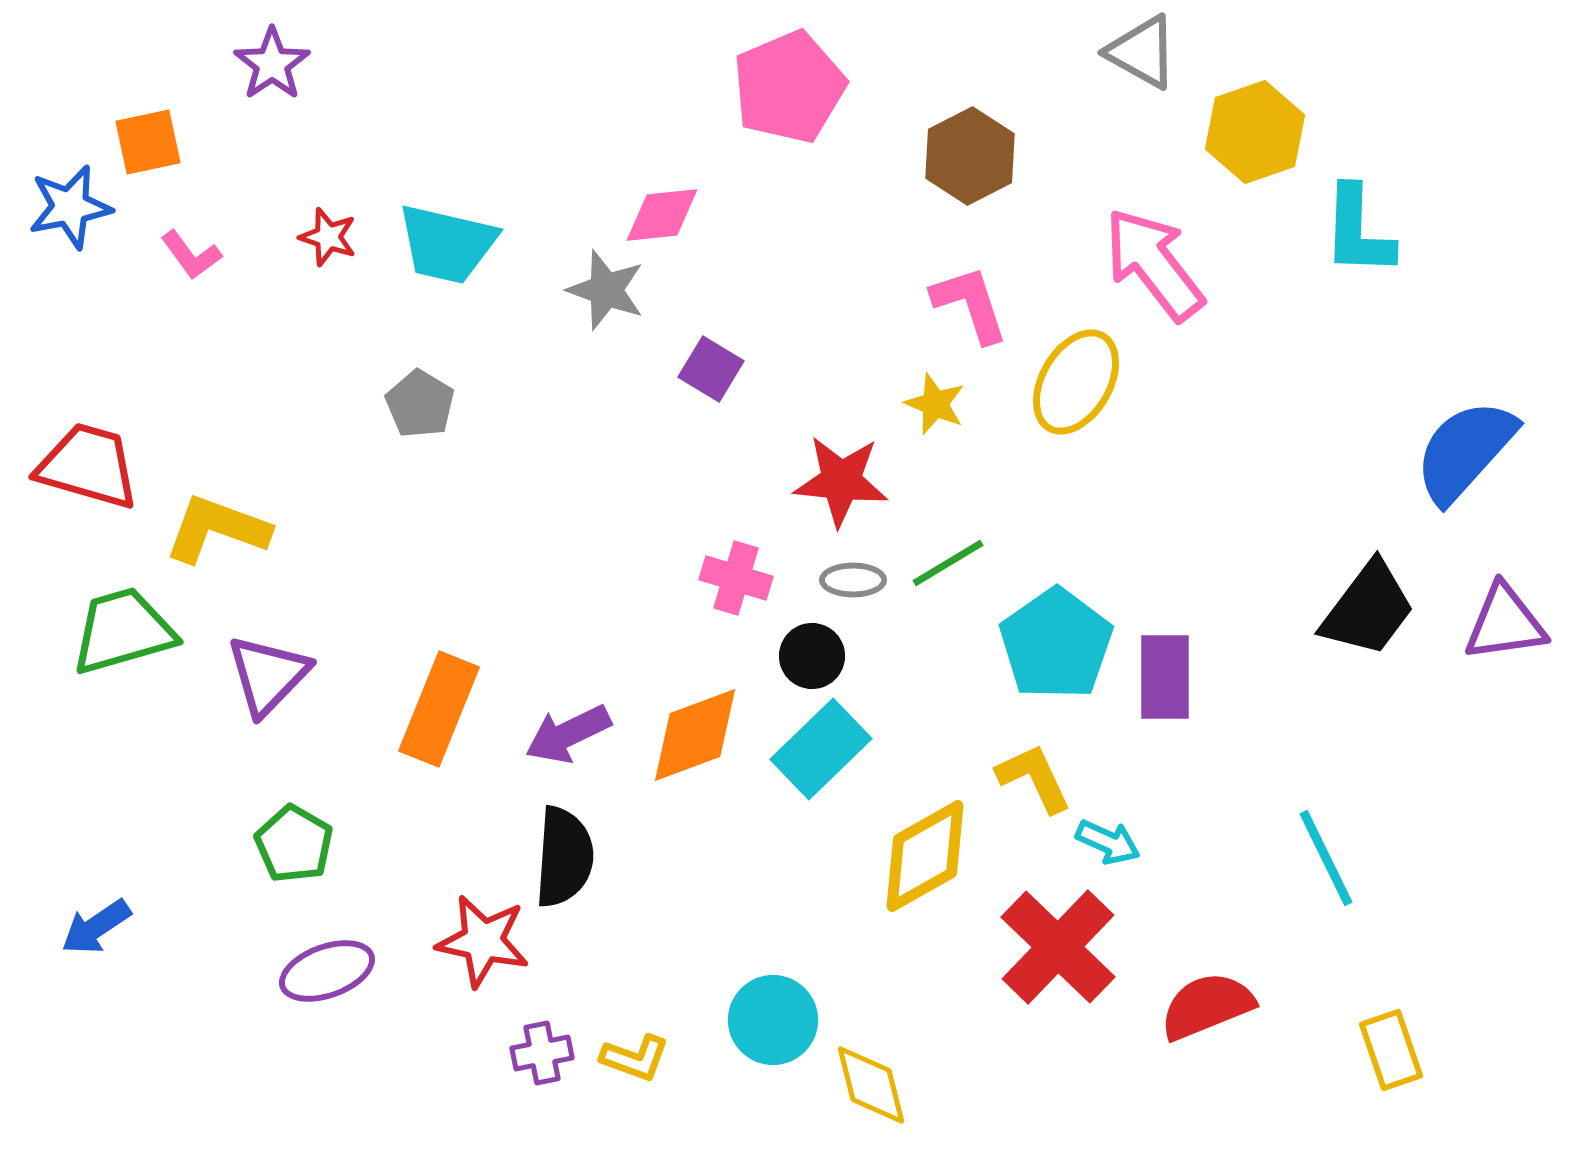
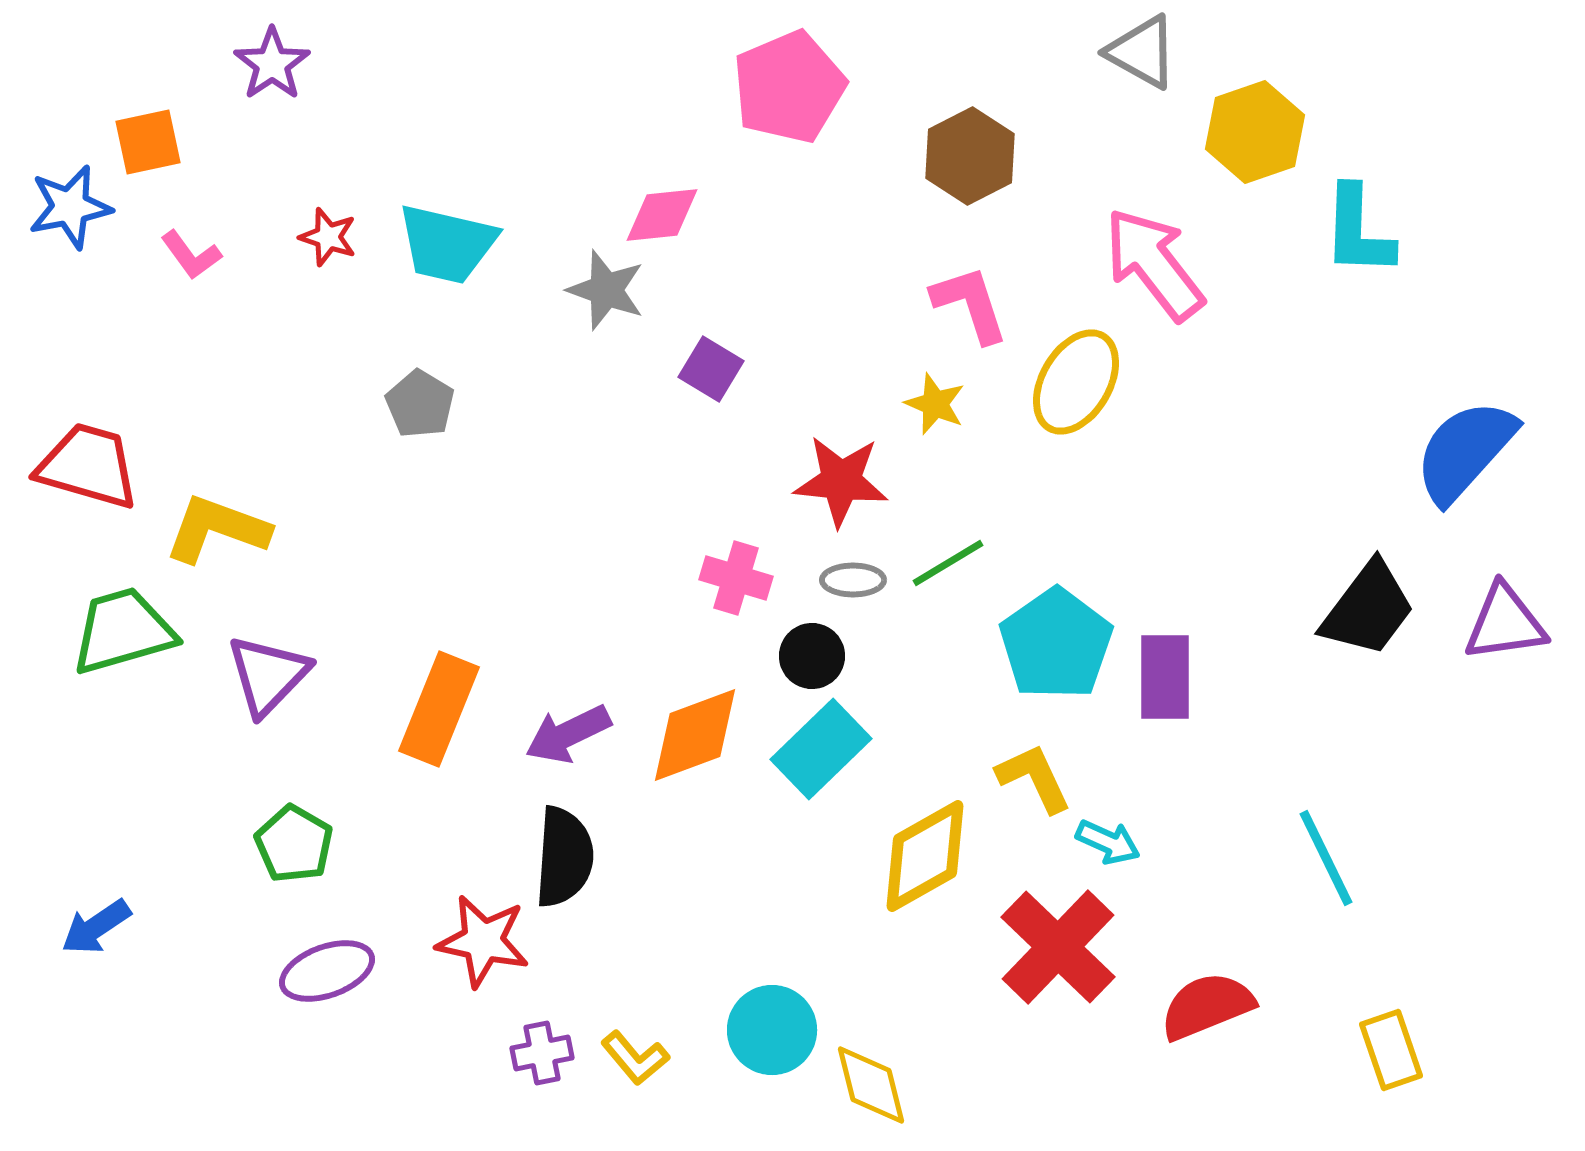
cyan circle at (773, 1020): moved 1 px left, 10 px down
yellow L-shape at (635, 1058): rotated 30 degrees clockwise
